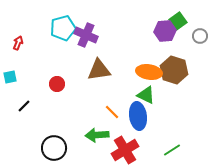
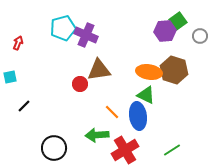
red circle: moved 23 px right
